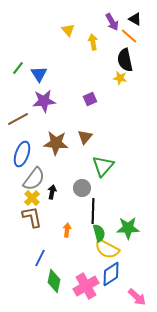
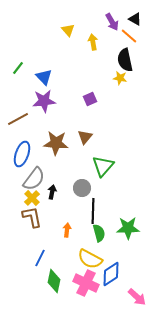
blue triangle: moved 5 px right, 3 px down; rotated 12 degrees counterclockwise
yellow semicircle: moved 17 px left, 10 px down
pink cross: moved 3 px up; rotated 35 degrees counterclockwise
